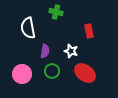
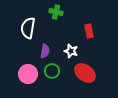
white semicircle: rotated 20 degrees clockwise
pink circle: moved 6 px right
